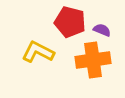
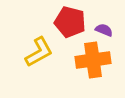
purple semicircle: moved 2 px right
yellow L-shape: moved 1 px right; rotated 124 degrees clockwise
